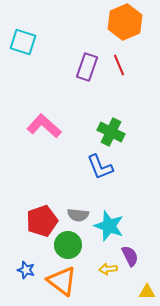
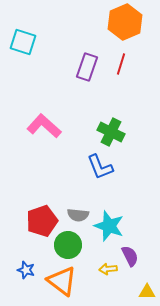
red line: moved 2 px right, 1 px up; rotated 40 degrees clockwise
